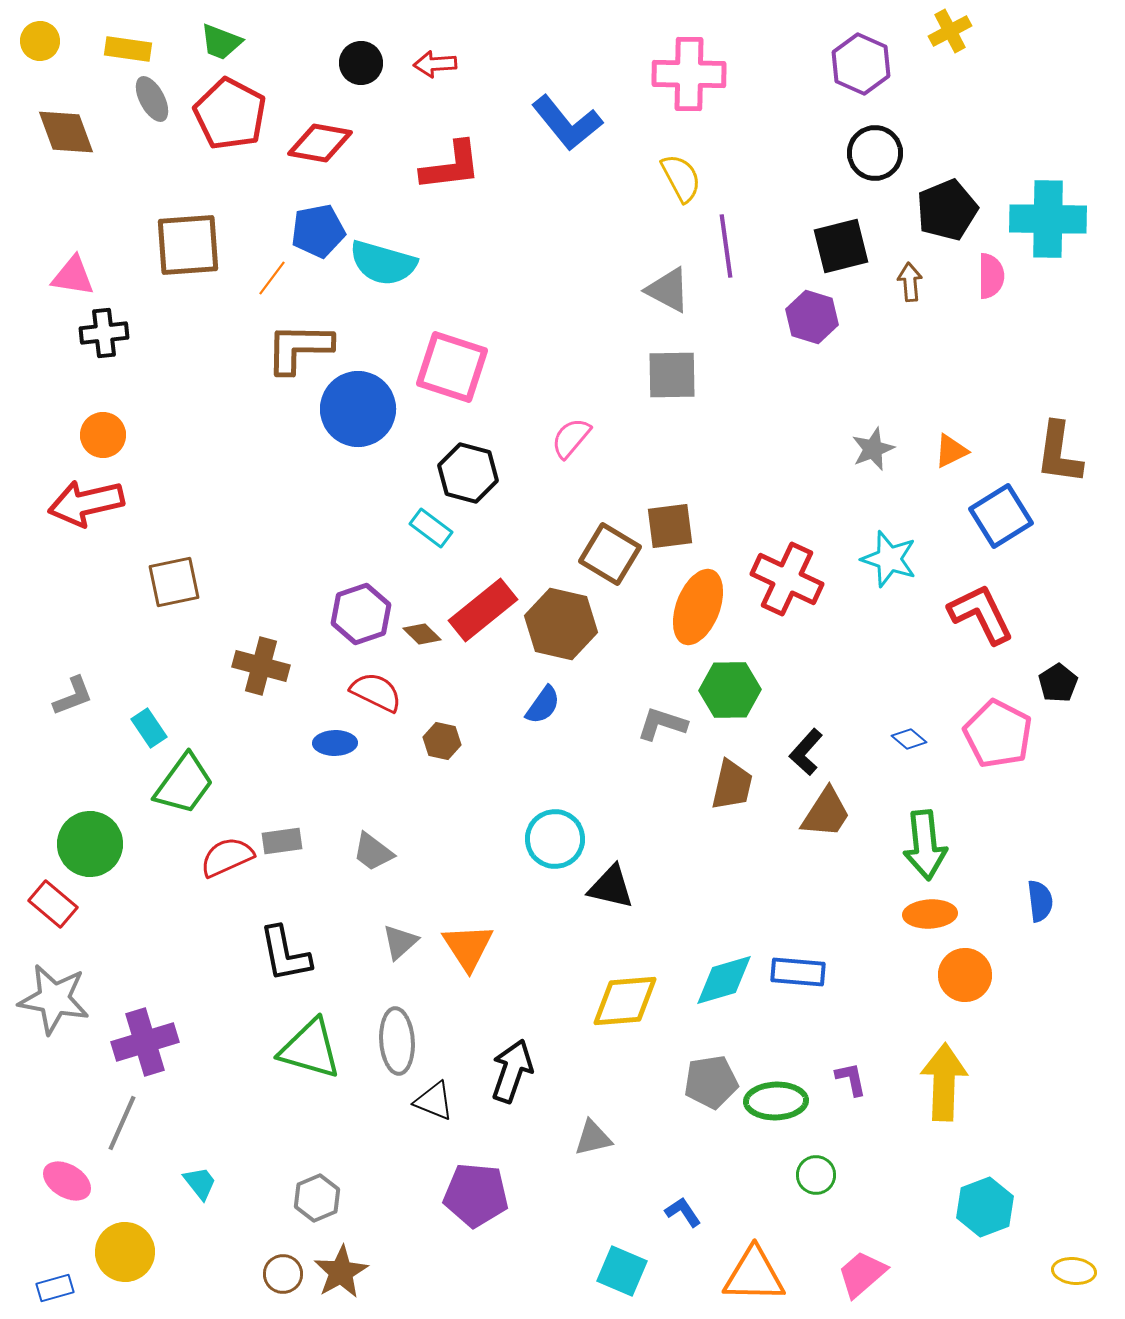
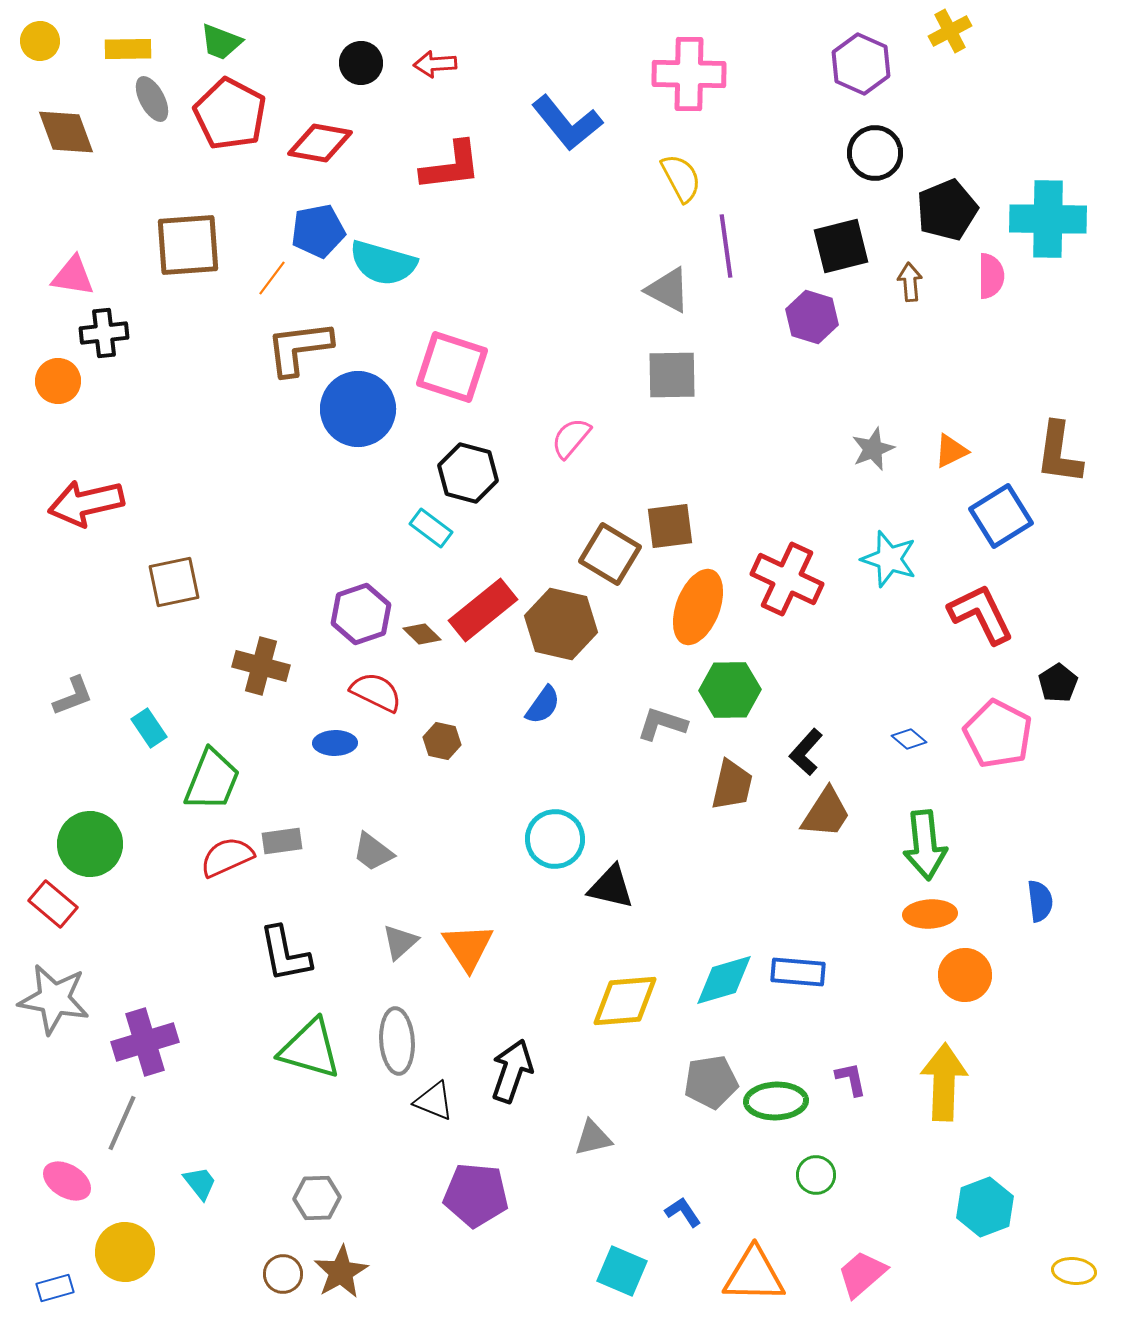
yellow rectangle at (128, 49): rotated 9 degrees counterclockwise
brown L-shape at (299, 348): rotated 8 degrees counterclockwise
orange circle at (103, 435): moved 45 px left, 54 px up
green trapezoid at (184, 784): moved 28 px right, 4 px up; rotated 14 degrees counterclockwise
gray hexagon at (317, 1198): rotated 21 degrees clockwise
